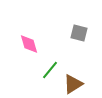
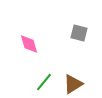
green line: moved 6 px left, 12 px down
